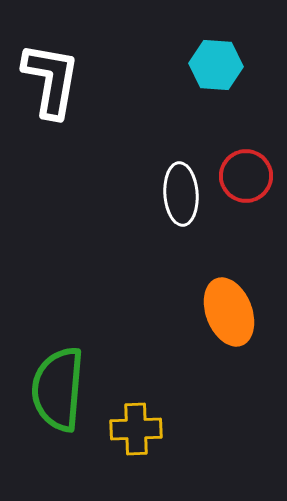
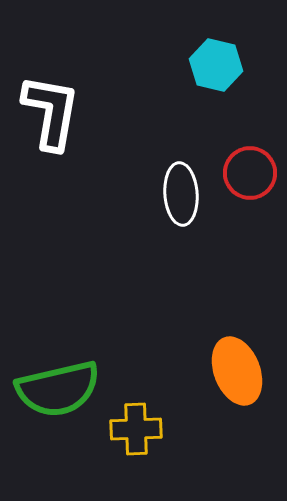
cyan hexagon: rotated 9 degrees clockwise
white L-shape: moved 32 px down
red circle: moved 4 px right, 3 px up
orange ellipse: moved 8 px right, 59 px down
green semicircle: rotated 108 degrees counterclockwise
